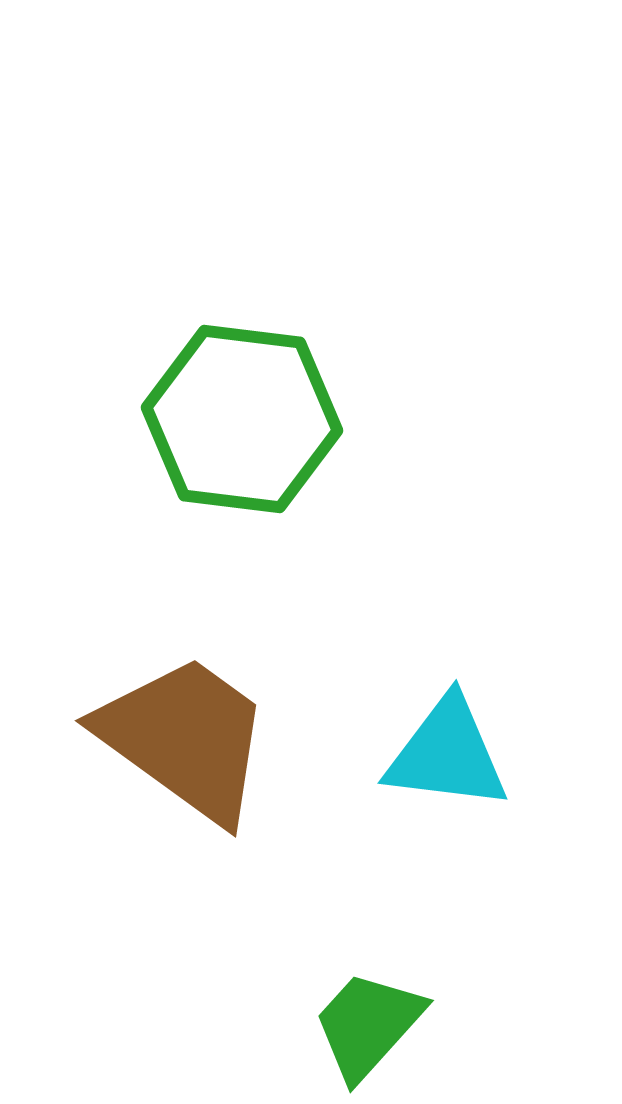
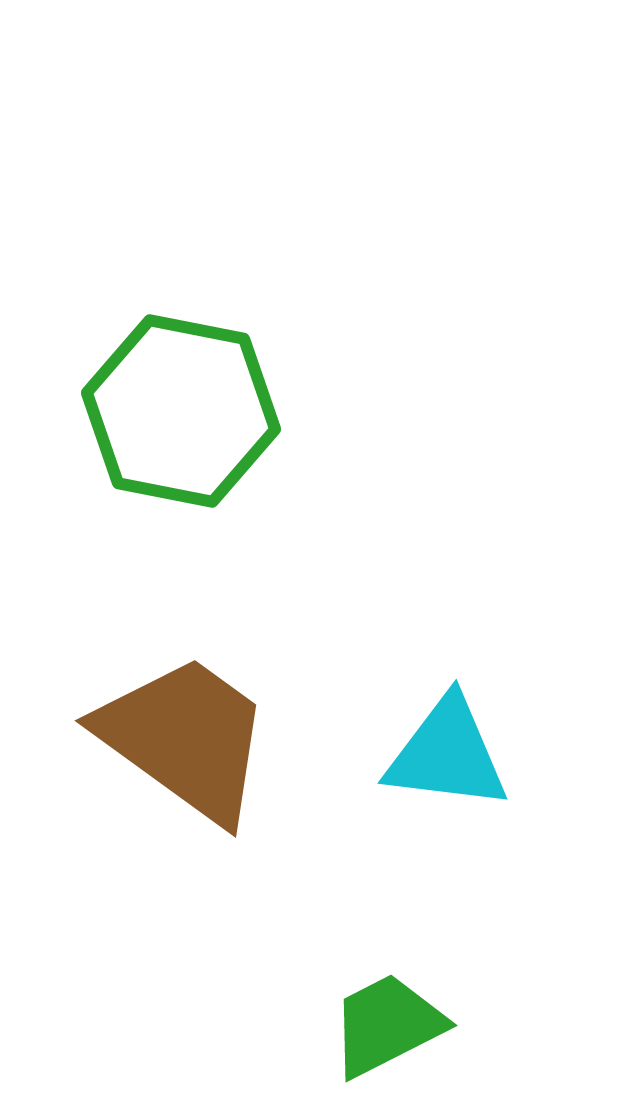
green hexagon: moved 61 px left, 8 px up; rotated 4 degrees clockwise
green trapezoid: moved 19 px right; rotated 21 degrees clockwise
